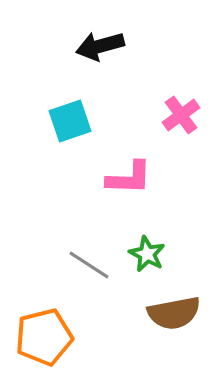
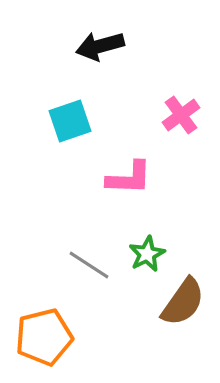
green star: rotated 18 degrees clockwise
brown semicircle: moved 9 px right, 11 px up; rotated 44 degrees counterclockwise
